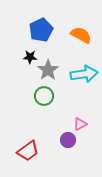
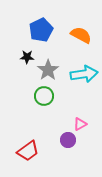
black star: moved 3 px left
